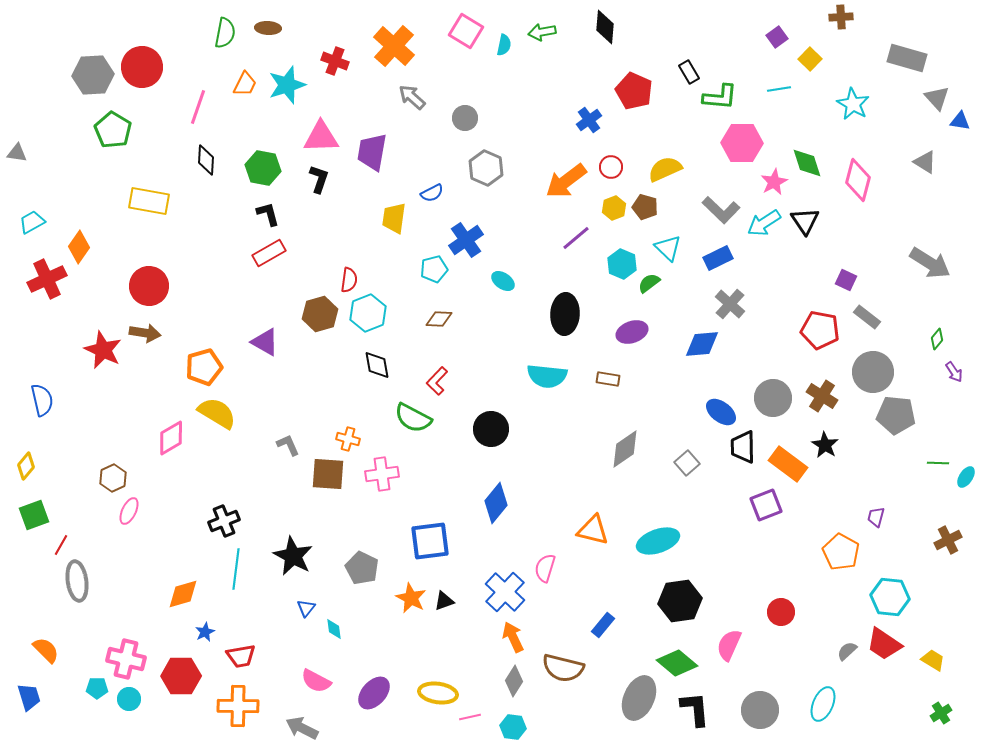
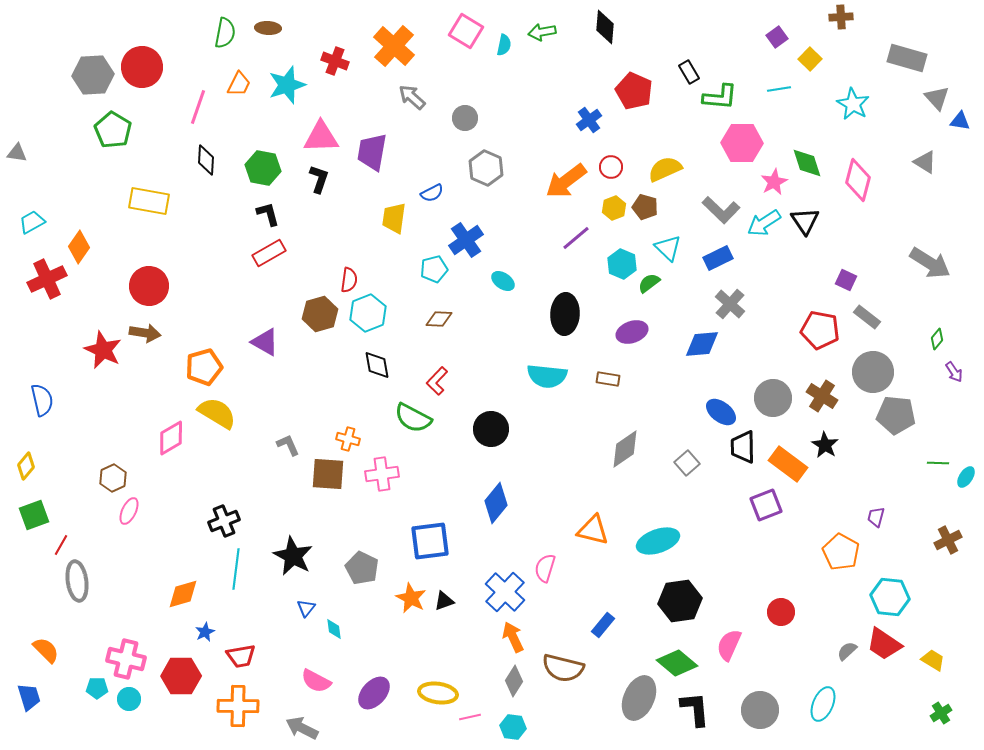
orange trapezoid at (245, 84): moved 6 px left
